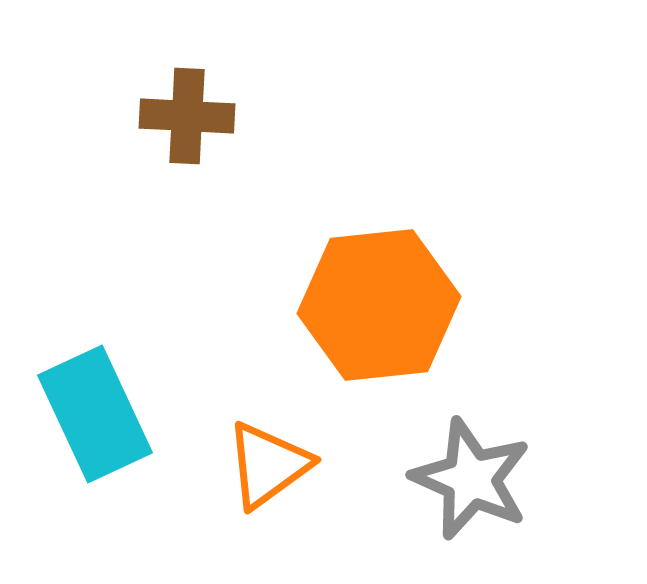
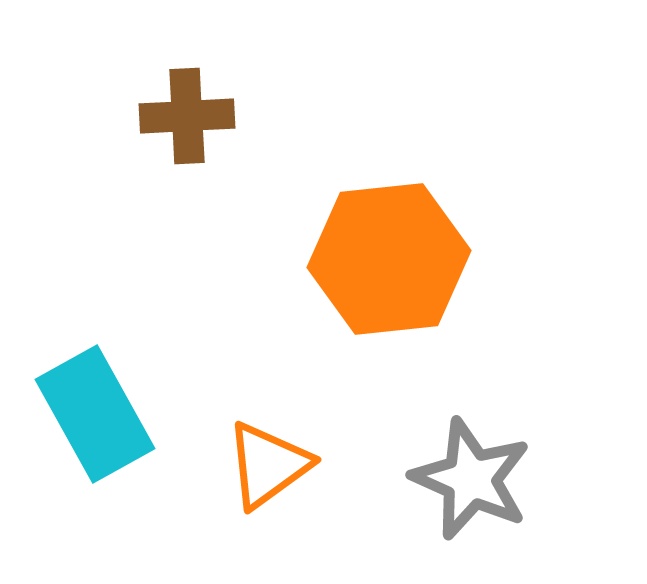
brown cross: rotated 6 degrees counterclockwise
orange hexagon: moved 10 px right, 46 px up
cyan rectangle: rotated 4 degrees counterclockwise
